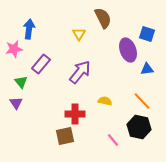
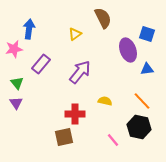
yellow triangle: moved 4 px left; rotated 24 degrees clockwise
green triangle: moved 4 px left, 1 px down
brown square: moved 1 px left, 1 px down
